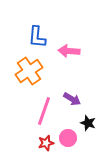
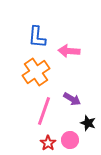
orange cross: moved 7 px right, 1 px down
pink circle: moved 2 px right, 2 px down
red star: moved 2 px right; rotated 21 degrees counterclockwise
